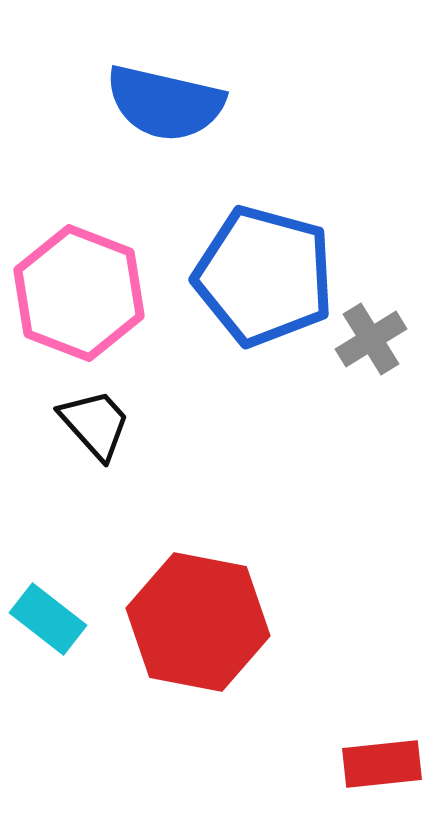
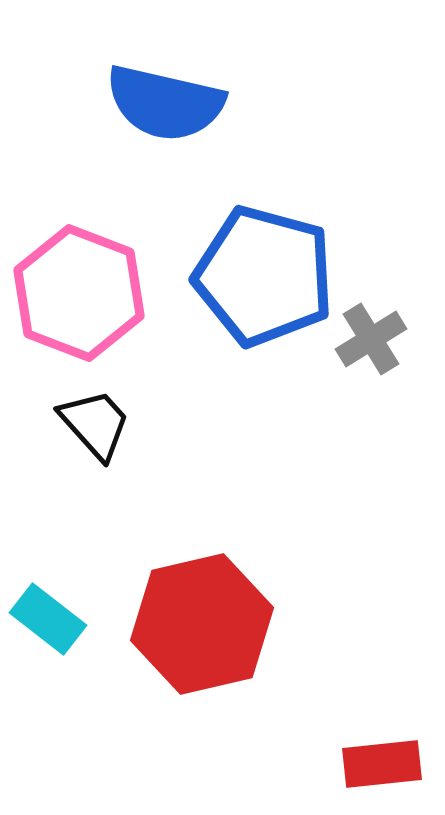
red hexagon: moved 4 px right, 2 px down; rotated 24 degrees counterclockwise
